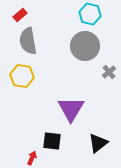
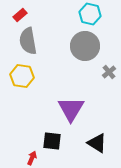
black triangle: moved 1 px left; rotated 50 degrees counterclockwise
